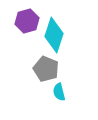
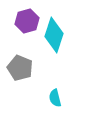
gray pentagon: moved 26 px left, 1 px up
cyan semicircle: moved 4 px left, 6 px down
